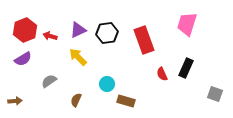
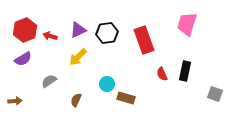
yellow arrow: rotated 90 degrees counterclockwise
black rectangle: moved 1 px left, 3 px down; rotated 12 degrees counterclockwise
brown rectangle: moved 3 px up
